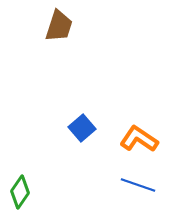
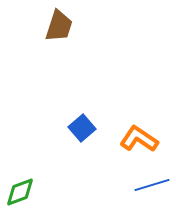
blue line: moved 14 px right; rotated 36 degrees counterclockwise
green diamond: rotated 36 degrees clockwise
